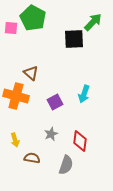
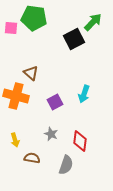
green pentagon: moved 1 px right; rotated 20 degrees counterclockwise
black square: rotated 25 degrees counterclockwise
gray star: rotated 24 degrees counterclockwise
